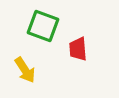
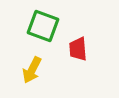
yellow arrow: moved 7 px right; rotated 60 degrees clockwise
